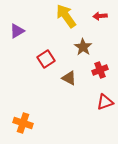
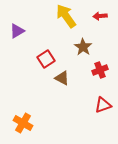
brown triangle: moved 7 px left
red triangle: moved 2 px left, 3 px down
orange cross: rotated 12 degrees clockwise
